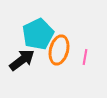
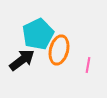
pink line: moved 3 px right, 8 px down
